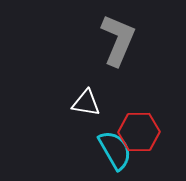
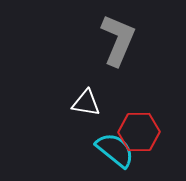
cyan semicircle: rotated 21 degrees counterclockwise
